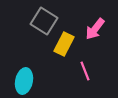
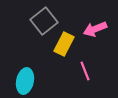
gray square: rotated 20 degrees clockwise
pink arrow: rotated 30 degrees clockwise
cyan ellipse: moved 1 px right
